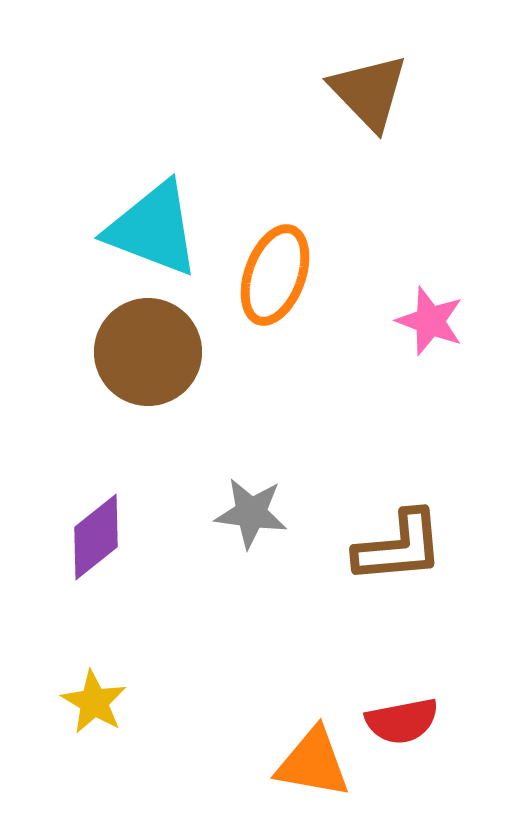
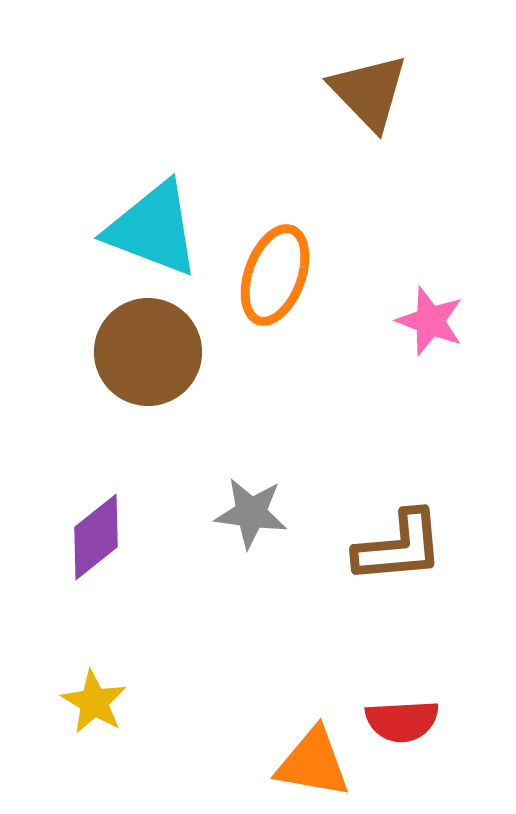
red semicircle: rotated 8 degrees clockwise
